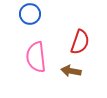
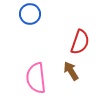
pink semicircle: moved 21 px down
brown arrow: rotated 48 degrees clockwise
